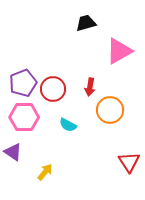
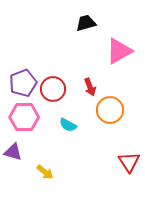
red arrow: rotated 30 degrees counterclockwise
purple triangle: rotated 18 degrees counterclockwise
yellow arrow: rotated 90 degrees clockwise
